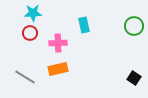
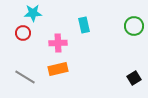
red circle: moved 7 px left
black square: rotated 24 degrees clockwise
